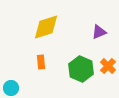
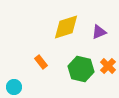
yellow diamond: moved 20 px right
orange rectangle: rotated 32 degrees counterclockwise
green hexagon: rotated 10 degrees counterclockwise
cyan circle: moved 3 px right, 1 px up
